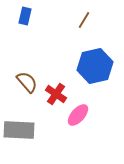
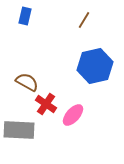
brown semicircle: rotated 20 degrees counterclockwise
red cross: moved 10 px left, 10 px down
pink ellipse: moved 5 px left
